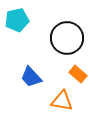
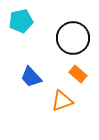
cyan pentagon: moved 4 px right, 1 px down
black circle: moved 6 px right
orange triangle: rotated 30 degrees counterclockwise
